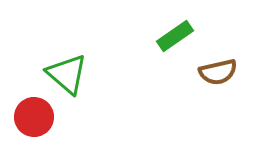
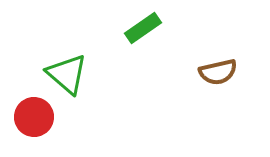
green rectangle: moved 32 px left, 8 px up
